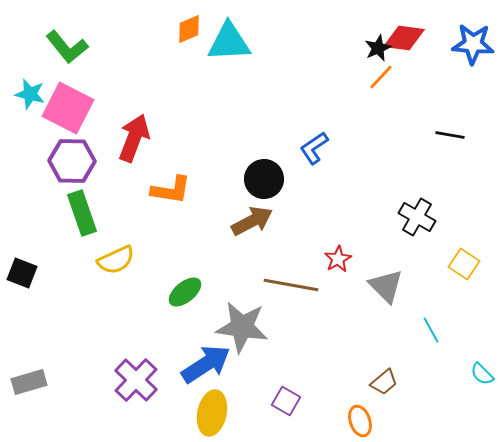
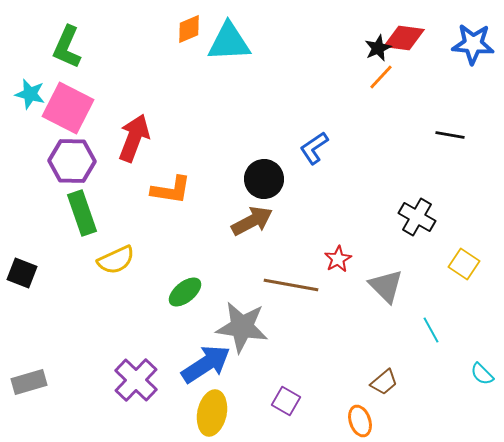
green L-shape: rotated 63 degrees clockwise
